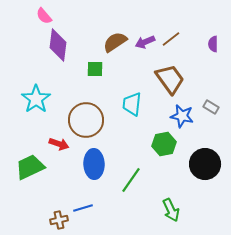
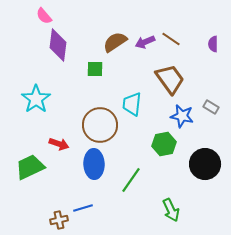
brown line: rotated 72 degrees clockwise
brown circle: moved 14 px right, 5 px down
